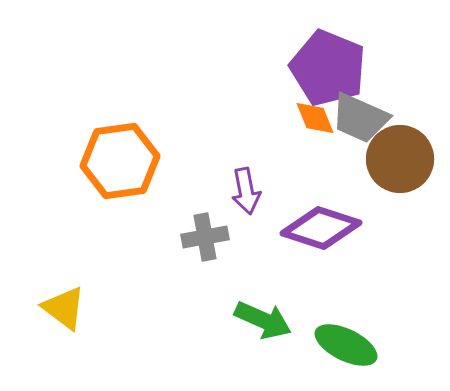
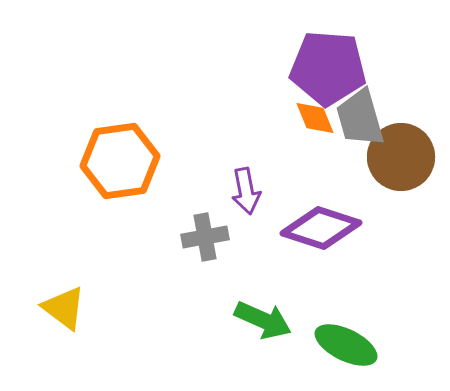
purple pentagon: rotated 18 degrees counterclockwise
gray trapezoid: rotated 50 degrees clockwise
brown circle: moved 1 px right, 2 px up
